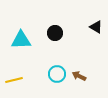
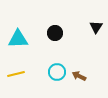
black triangle: rotated 32 degrees clockwise
cyan triangle: moved 3 px left, 1 px up
cyan circle: moved 2 px up
yellow line: moved 2 px right, 6 px up
